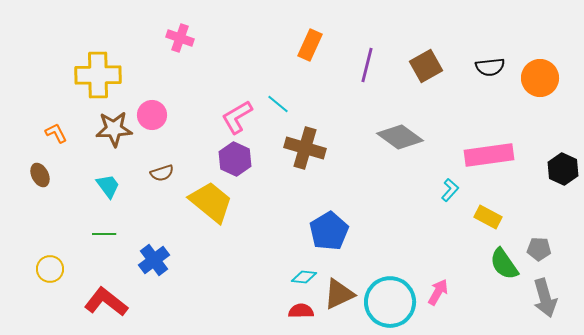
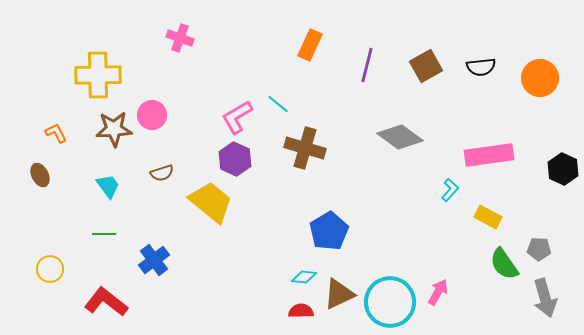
black semicircle: moved 9 px left
